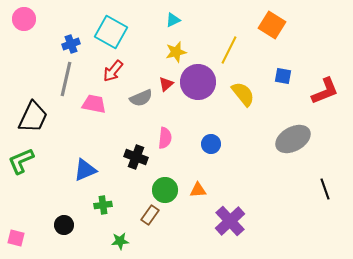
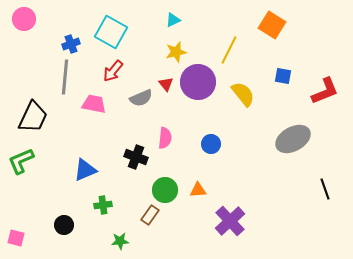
gray line: moved 1 px left, 2 px up; rotated 8 degrees counterclockwise
red triangle: rotated 28 degrees counterclockwise
